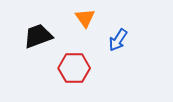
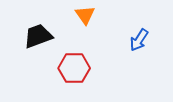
orange triangle: moved 3 px up
blue arrow: moved 21 px right
